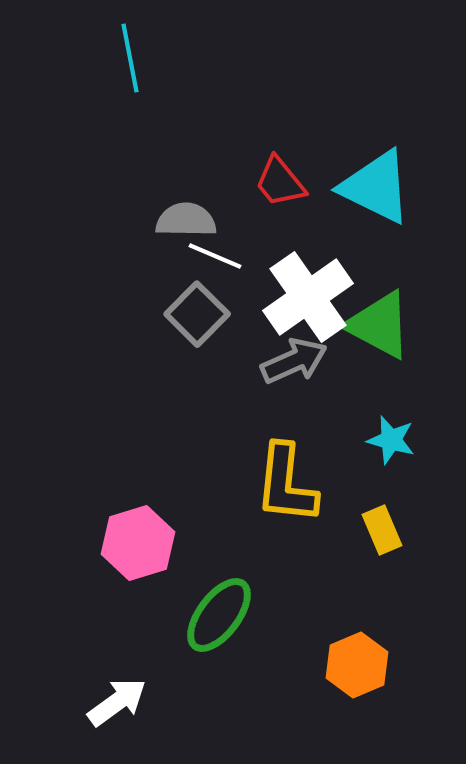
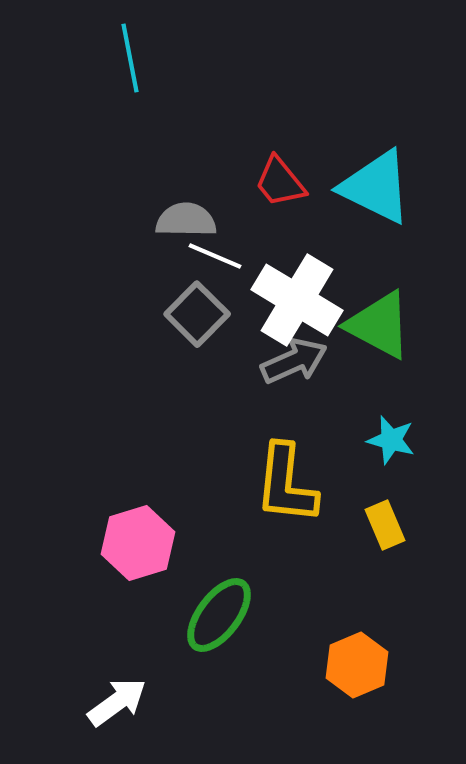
white cross: moved 11 px left, 3 px down; rotated 24 degrees counterclockwise
yellow rectangle: moved 3 px right, 5 px up
